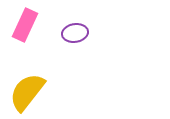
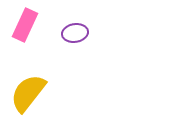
yellow semicircle: moved 1 px right, 1 px down
